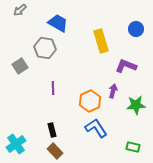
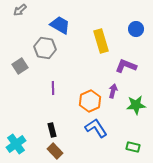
blue trapezoid: moved 2 px right, 2 px down
